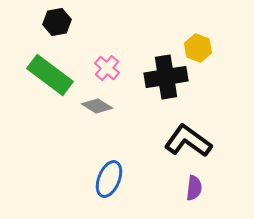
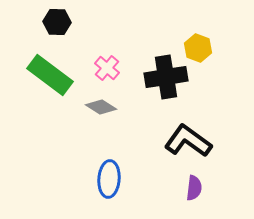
black hexagon: rotated 12 degrees clockwise
gray diamond: moved 4 px right, 1 px down
blue ellipse: rotated 18 degrees counterclockwise
